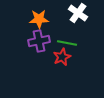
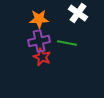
red star: moved 20 px left; rotated 24 degrees counterclockwise
